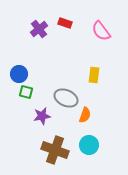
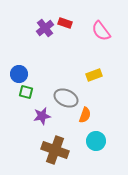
purple cross: moved 6 px right, 1 px up
yellow rectangle: rotated 63 degrees clockwise
cyan circle: moved 7 px right, 4 px up
